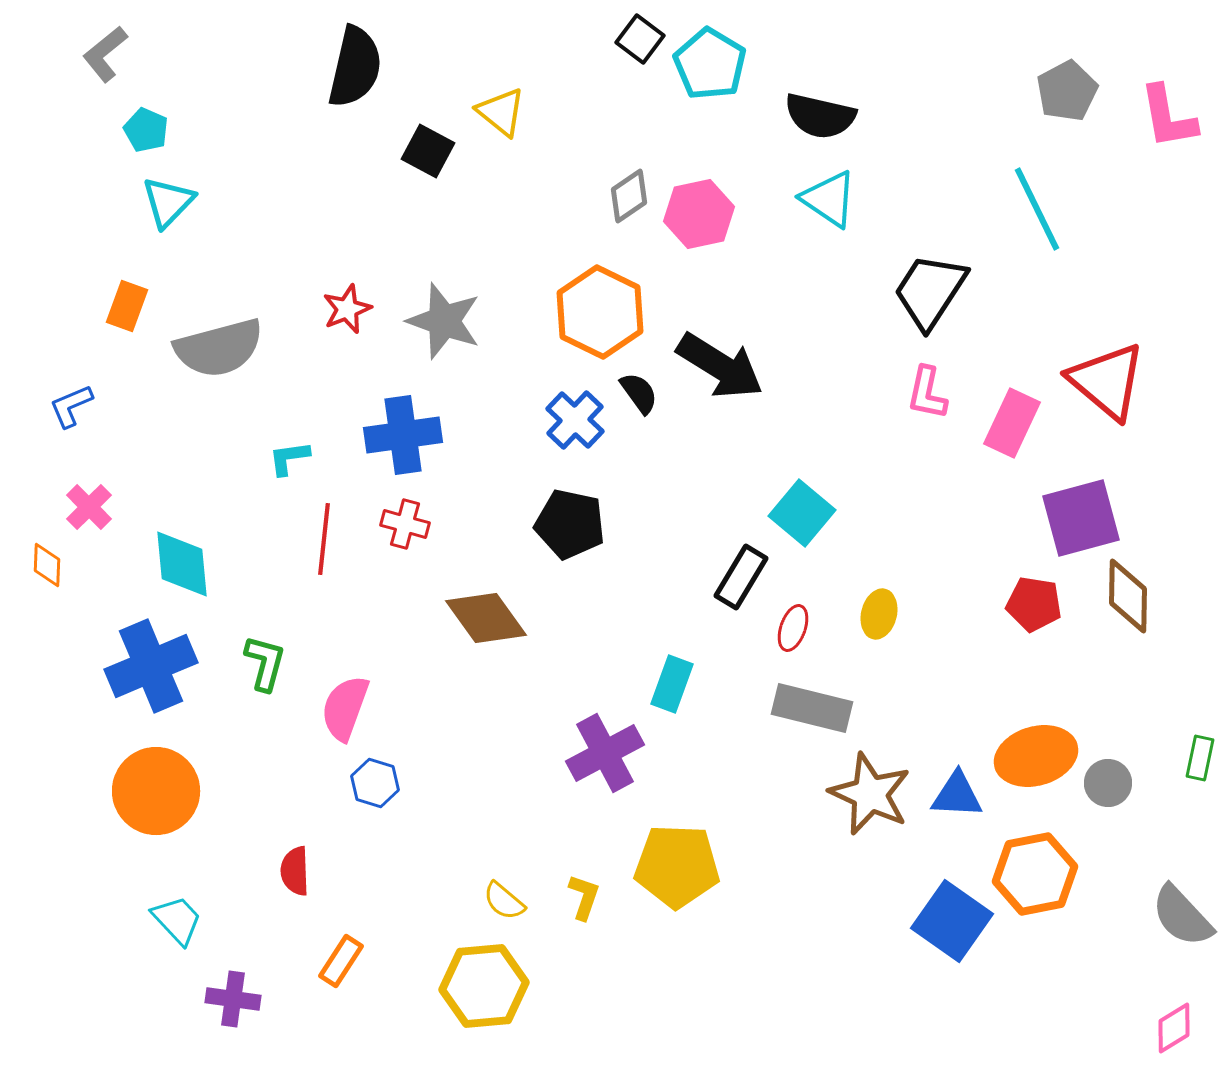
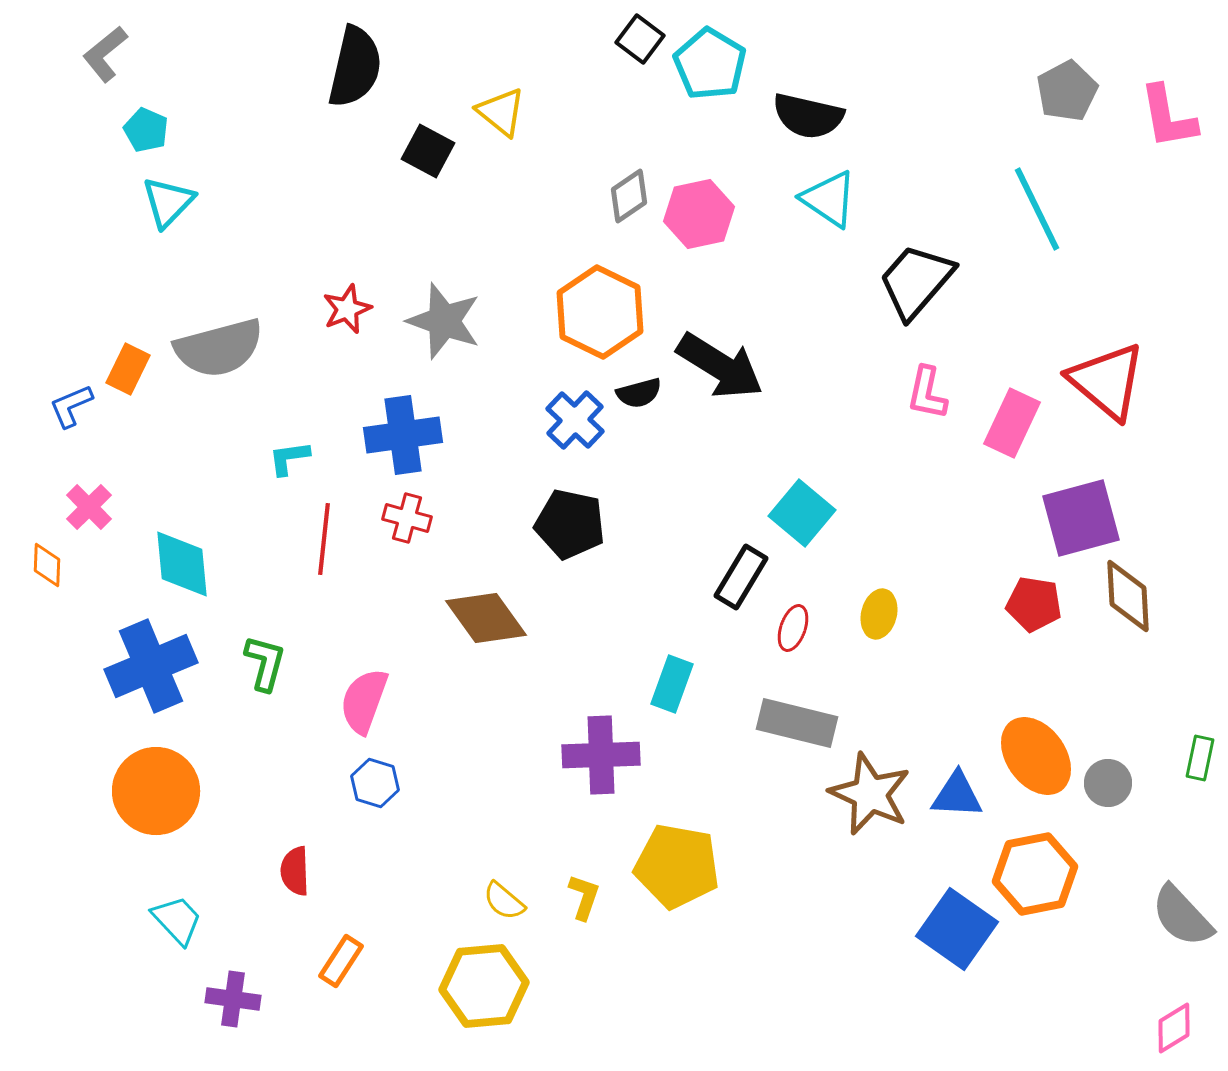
black semicircle at (820, 116): moved 12 px left
black trapezoid at (930, 291): moved 14 px left, 10 px up; rotated 8 degrees clockwise
orange rectangle at (127, 306): moved 1 px right, 63 px down; rotated 6 degrees clockwise
black semicircle at (639, 393): rotated 111 degrees clockwise
red cross at (405, 524): moved 2 px right, 6 px up
brown diamond at (1128, 596): rotated 4 degrees counterclockwise
pink semicircle at (345, 708): moved 19 px right, 7 px up
gray rectangle at (812, 708): moved 15 px left, 15 px down
purple cross at (605, 753): moved 4 px left, 2 px down; rotated 26 degrees clockwise
orange ellipse at (1036, 756): rotated 70 degrees clockwise
yellow pentagon at (677, 866): rotated 8 degrees clockwise
blue square at (952, 921): moved 5 px right, 8 px down
